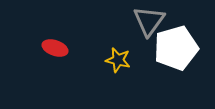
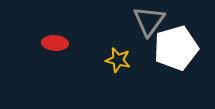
red ellipse: moved 5 px up; rotated 15 degrees counterclockwise
